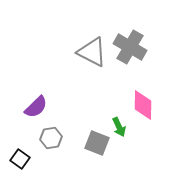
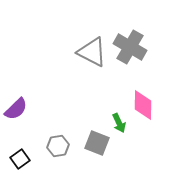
purple semicircle: moved 20 px left, 2 px down
green arrow: moved 4 px up
gray hexagon: moved 7 px right, 8 px down
black square: rotated 18 degrees clockwise
